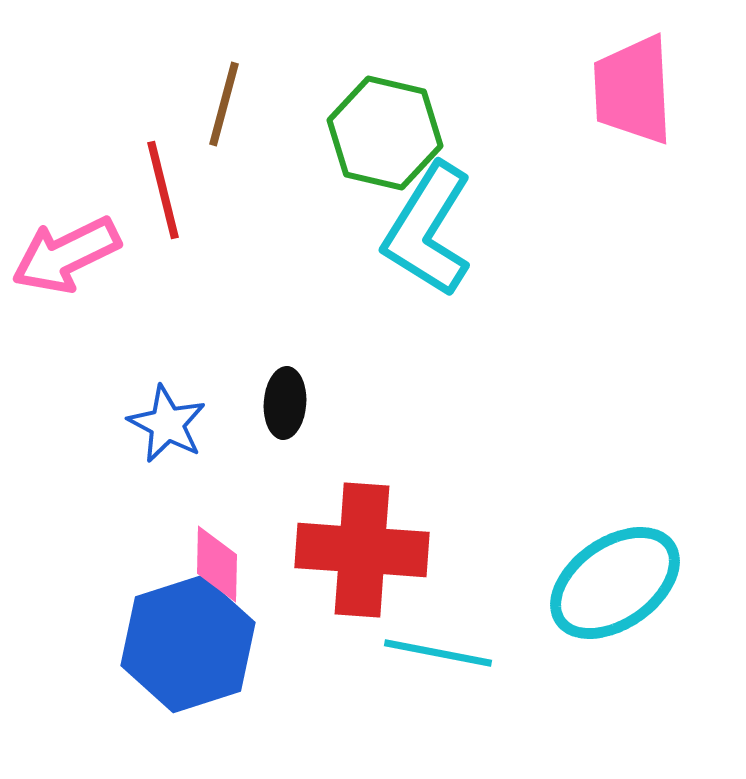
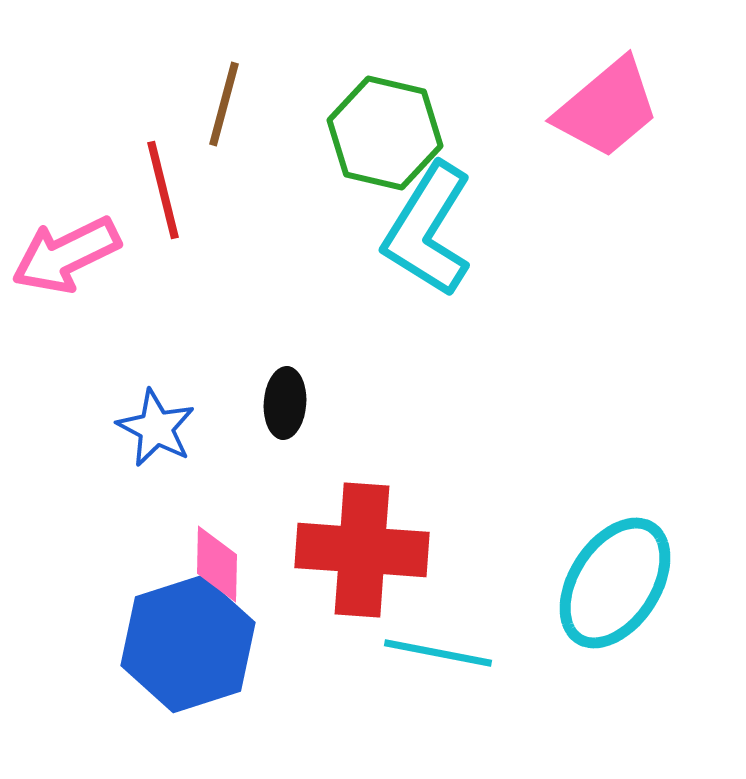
pink trapezoid: moved 26 px left, 18 px down; rotated 127 degrees counterclockwise
blue star: moved 11 px left, 4 px down
cyan ellipse: rotated 22 degrees counterclockwise
